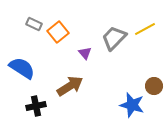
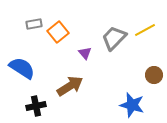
gray rectangle: rotated 35 degrees counterclockwise
yellow line: moved 1 px down
brown circle: moved 11 px up
